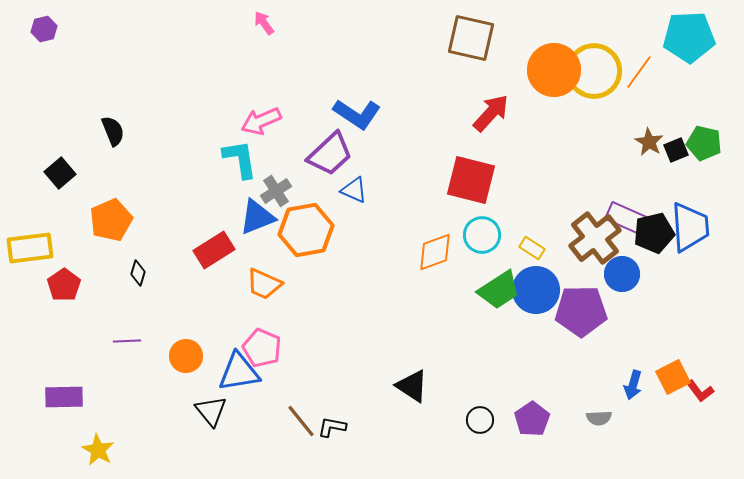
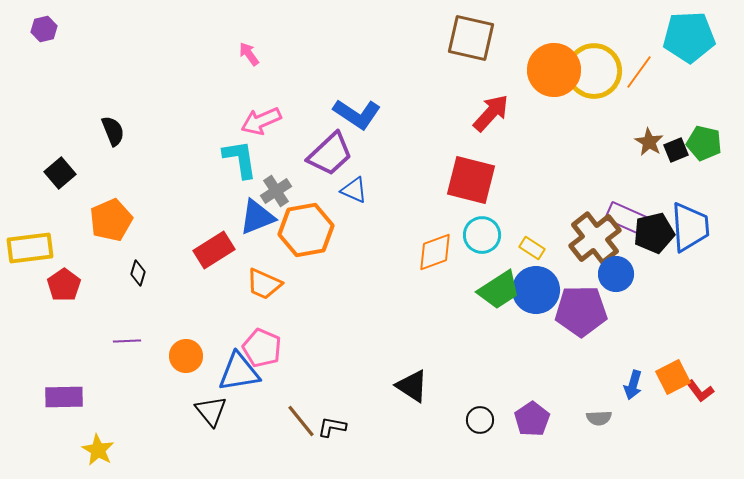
pink arrow at (264, 23): moved 15 px left, 31 px down
blue circle at (622, 274): moved 6 px left
